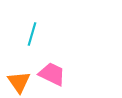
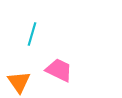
pink trapezoid: moved 7 px right, 4 px up
